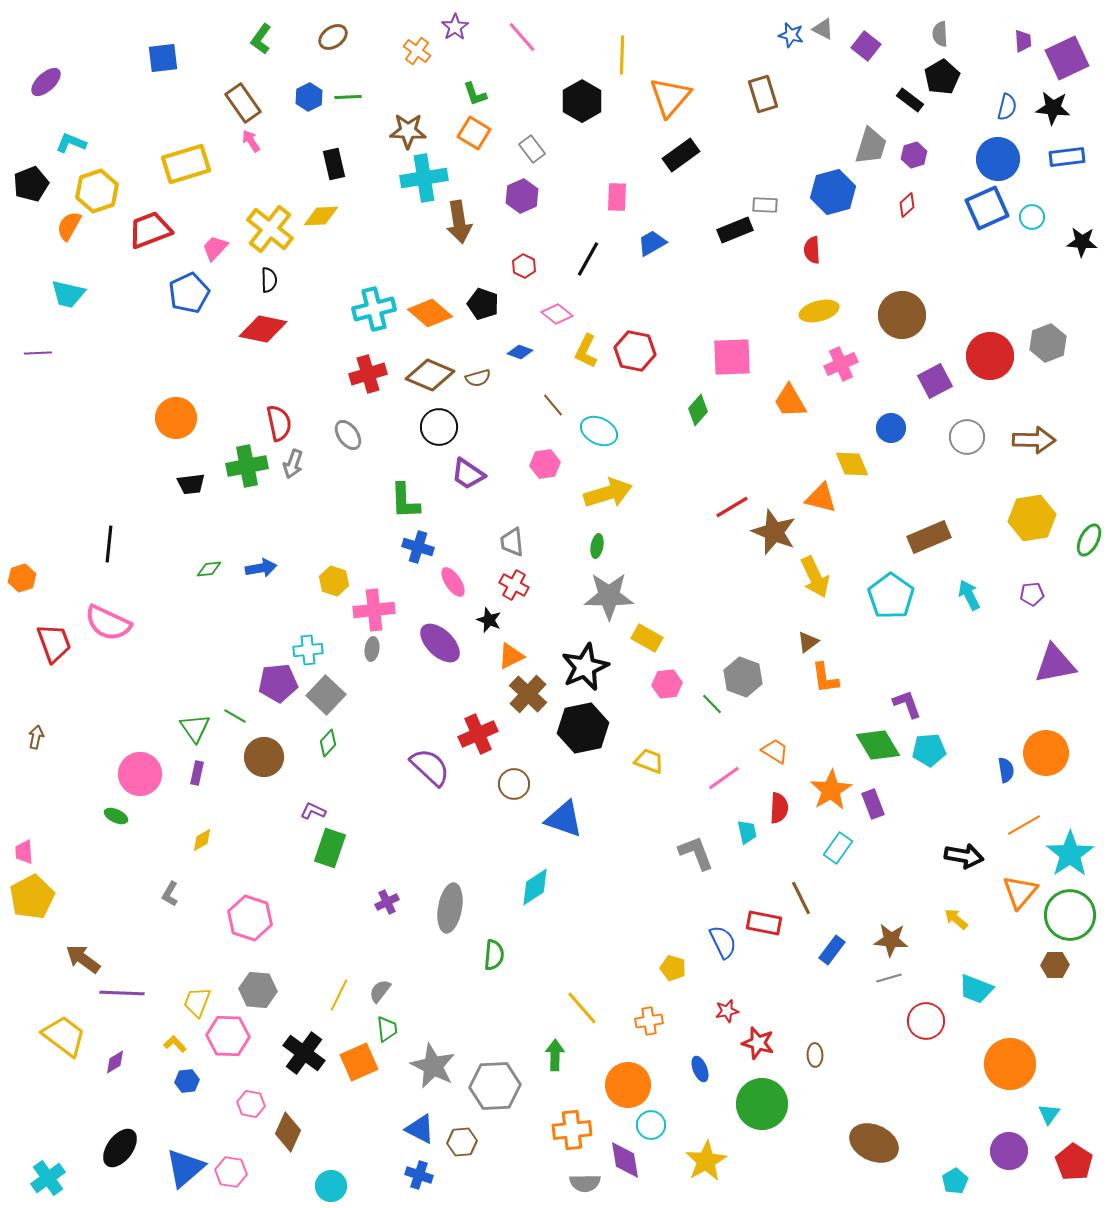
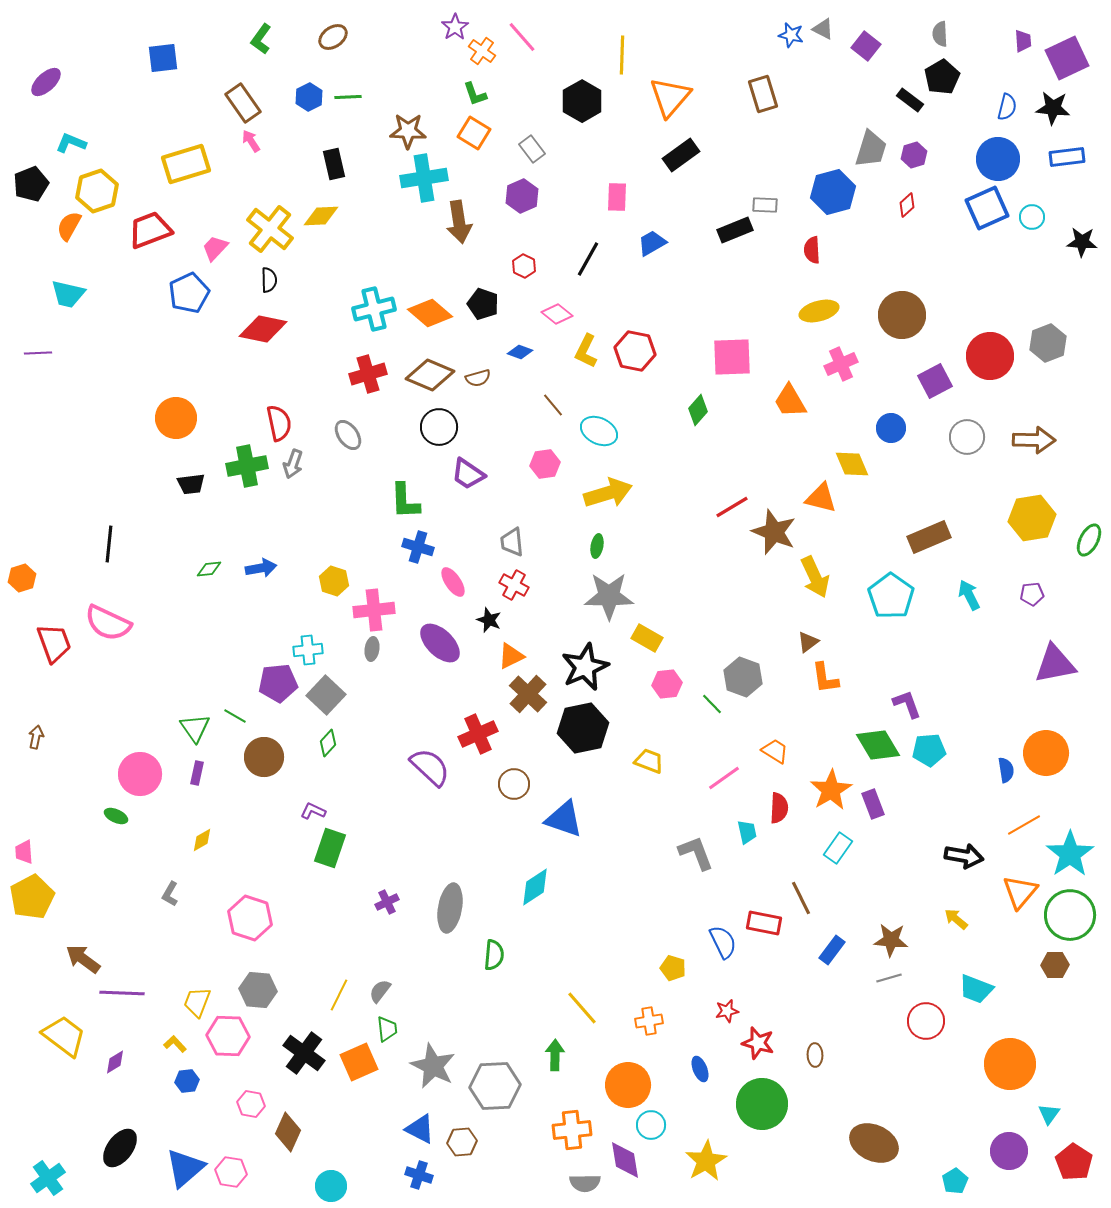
orange cross at (417, 51): moved 65 px right
gray trapezoid at (871, 146): moved 3 px down
